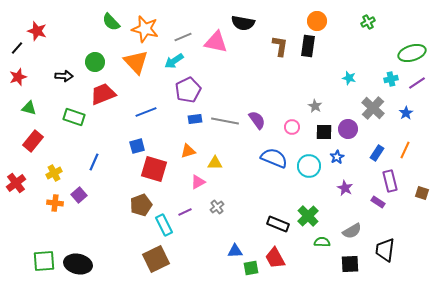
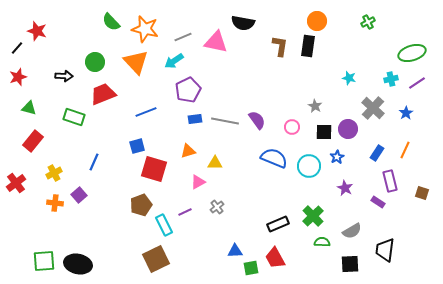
green cross at (308, 216): moved 5 px right
black rectangle at (278, 224): rotated 45 degrees counterclockwise
